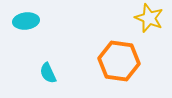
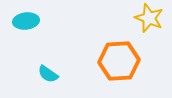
orange hexagon: rotated 12 degrees counterclockwise
cyan semicircle: moved 1 px down; rotated 30 degrees counterclockwise
